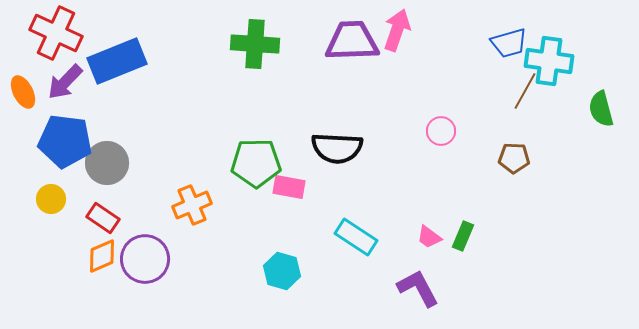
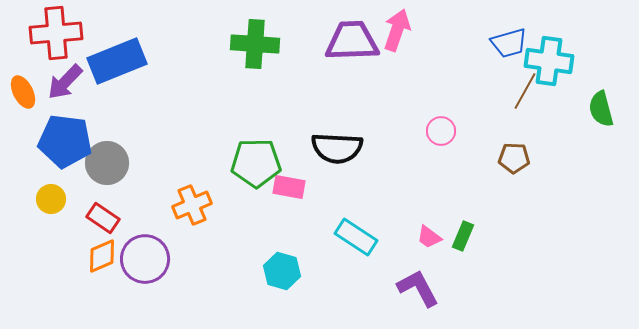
red cross: rotated 30 degrees counterclockwise
